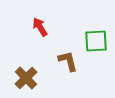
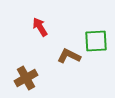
brown L-shape: moved 1 px right, 5 px up; rotated 50 degrees counterclockwise
brown cross: rotated 15 degrees clockwise
